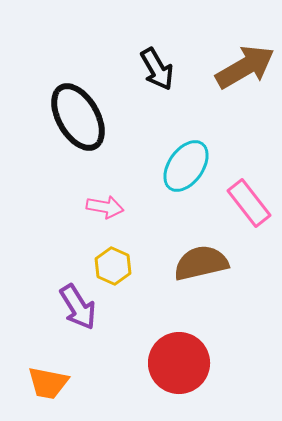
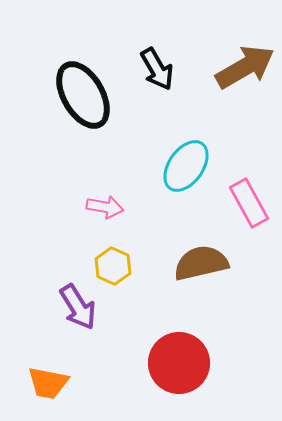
black ellipse: moved 5 px right, 22 px up
pink rectangle: rotated 9 degrees clockwise
